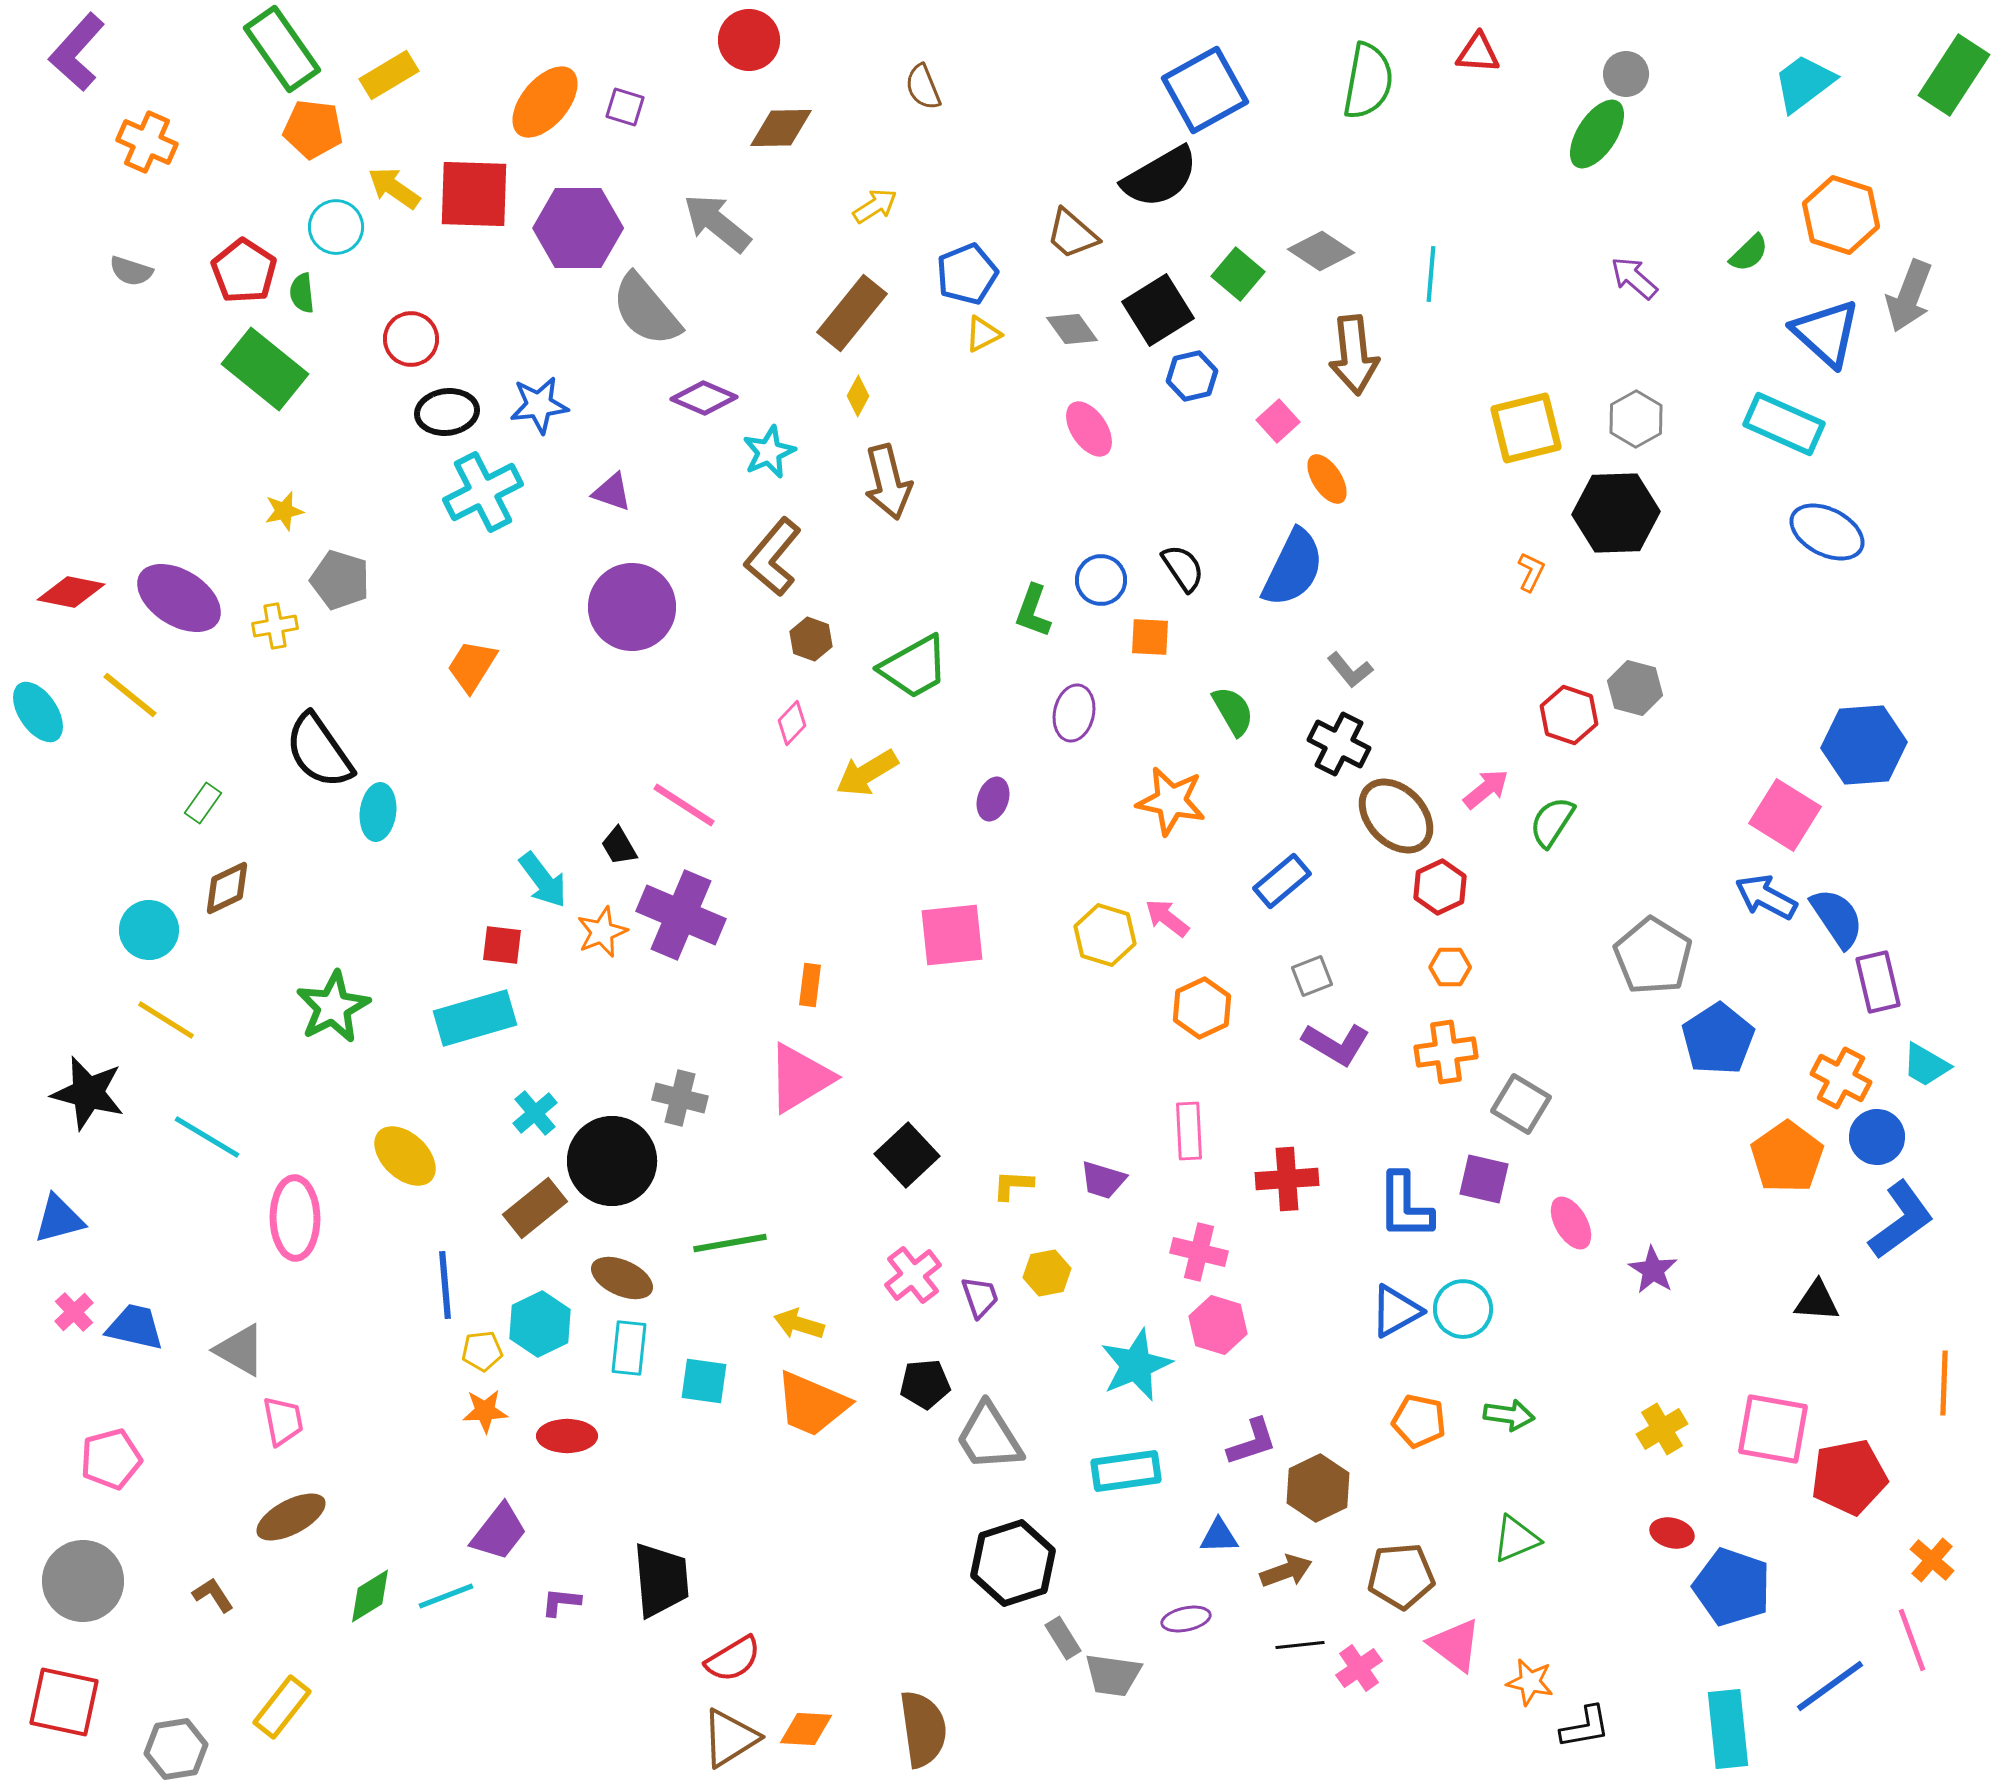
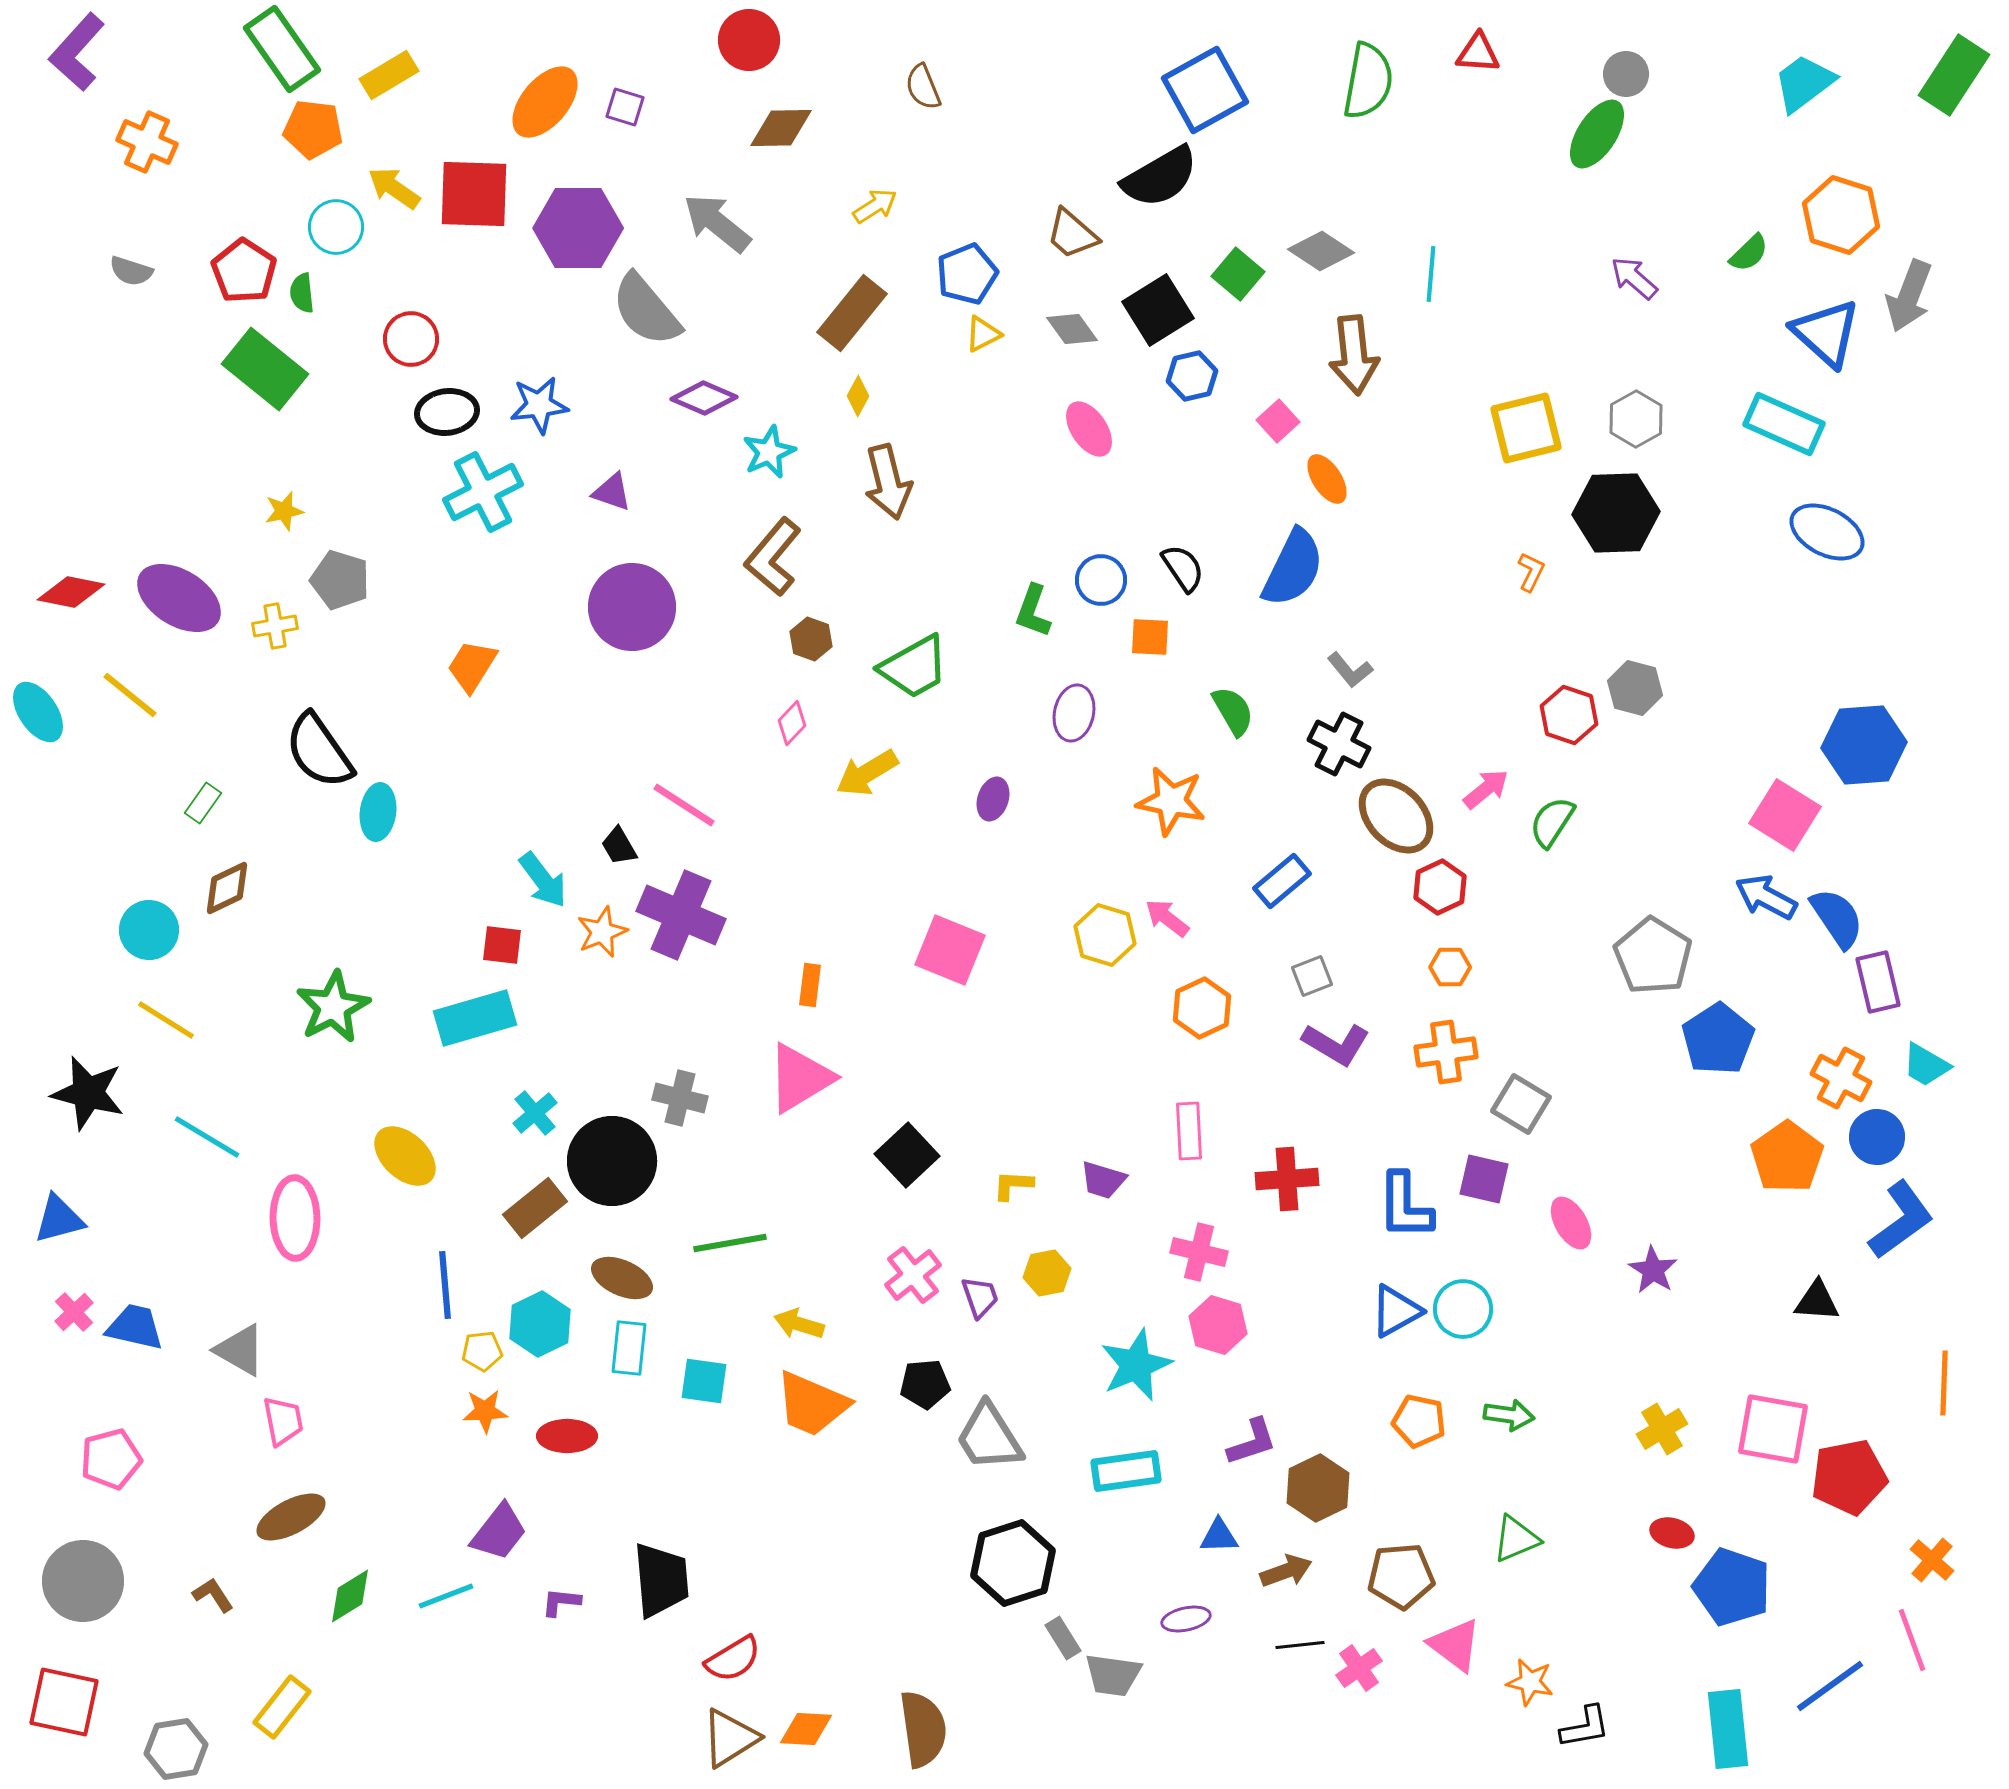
pink square at (952, 935): moved 2 px left, 15 px down; rotated 28 degrees clockwise
green diamond at (370, 1596): moved 20 px left
